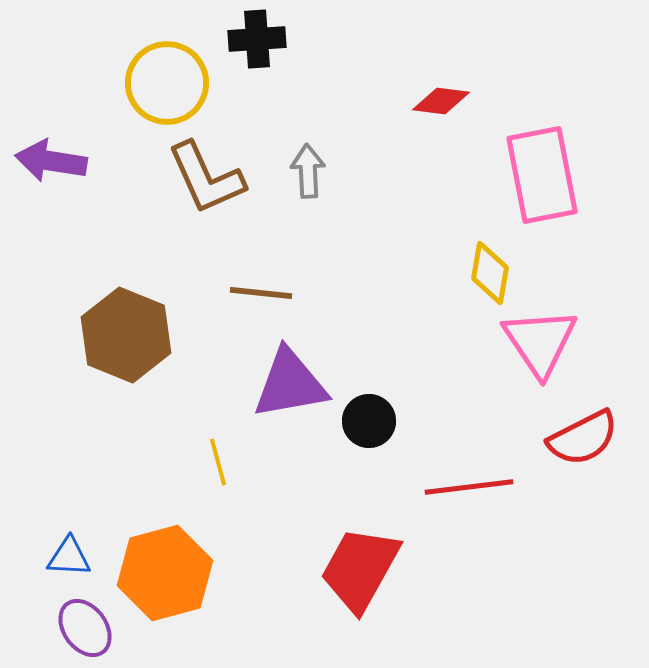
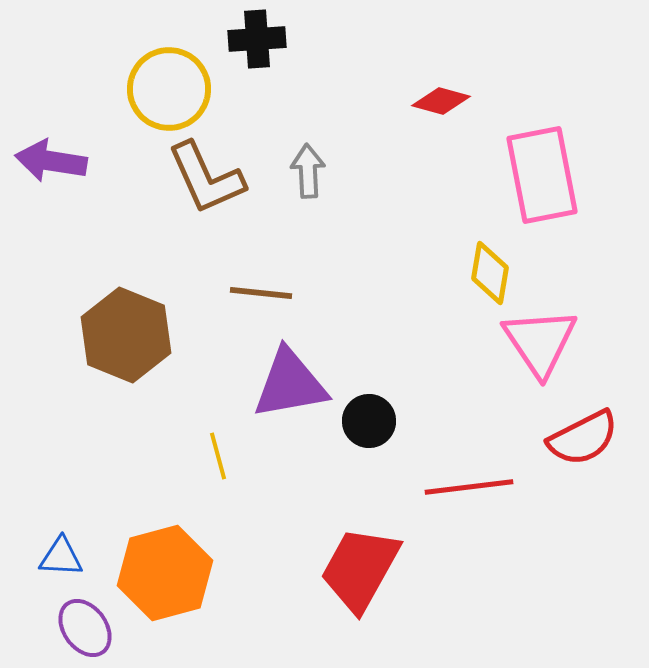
yellow circle: moved 2 px right, 6 px down
red diamond: rotated 8 degrees clockwise
yellow line: moved 6 px up
blue triangle: moved 8 px left
